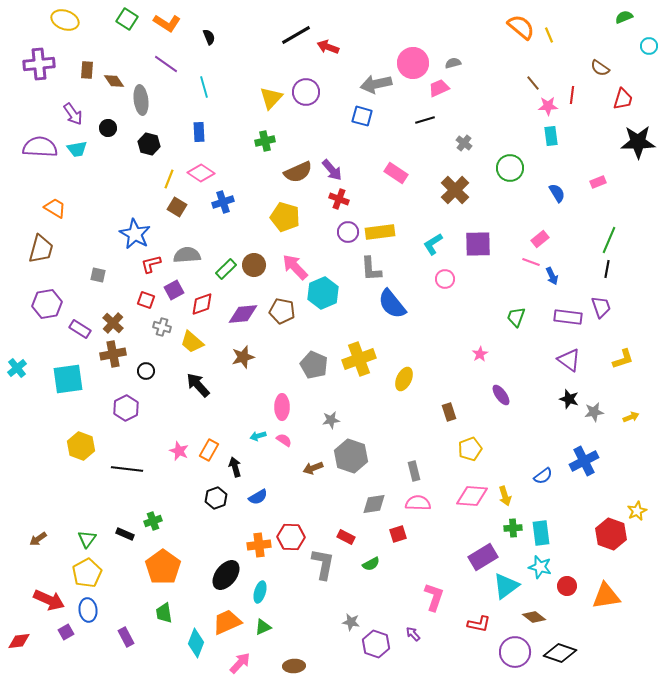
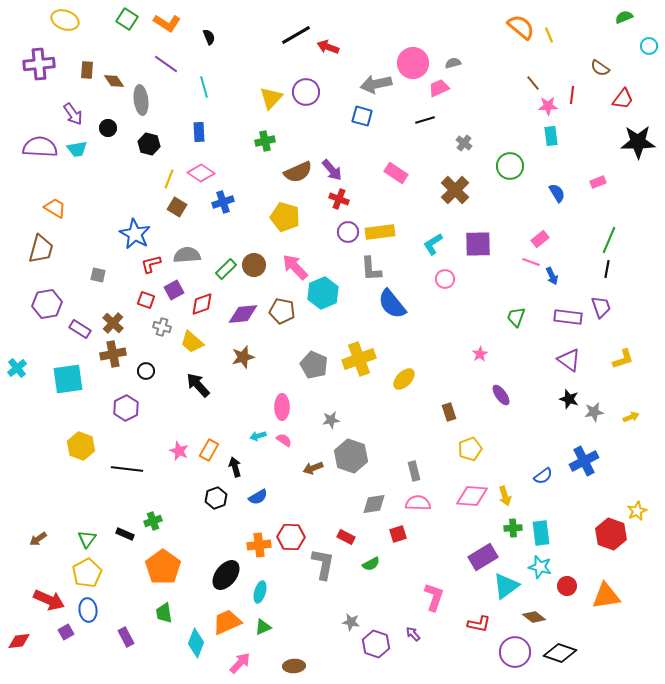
red trapezoid at (623, 99): rotated 20 degrees clockwise
green circle at (510, 168): moved 2 px up
yellow ellipse at (404, 379): rotated 20 degrees clockwise
